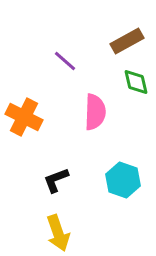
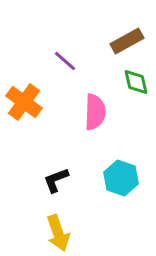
orange cross: moved 15 px up; rotated 9 degrees clockwise
cyan hexagon: moved 2 px left, 2 px up
